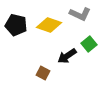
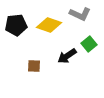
black pentagon: rotated 20 degrees counterclockwise
brown square: moved 9 px left, 7 px up; rotated 24 degrees counterclockwise
